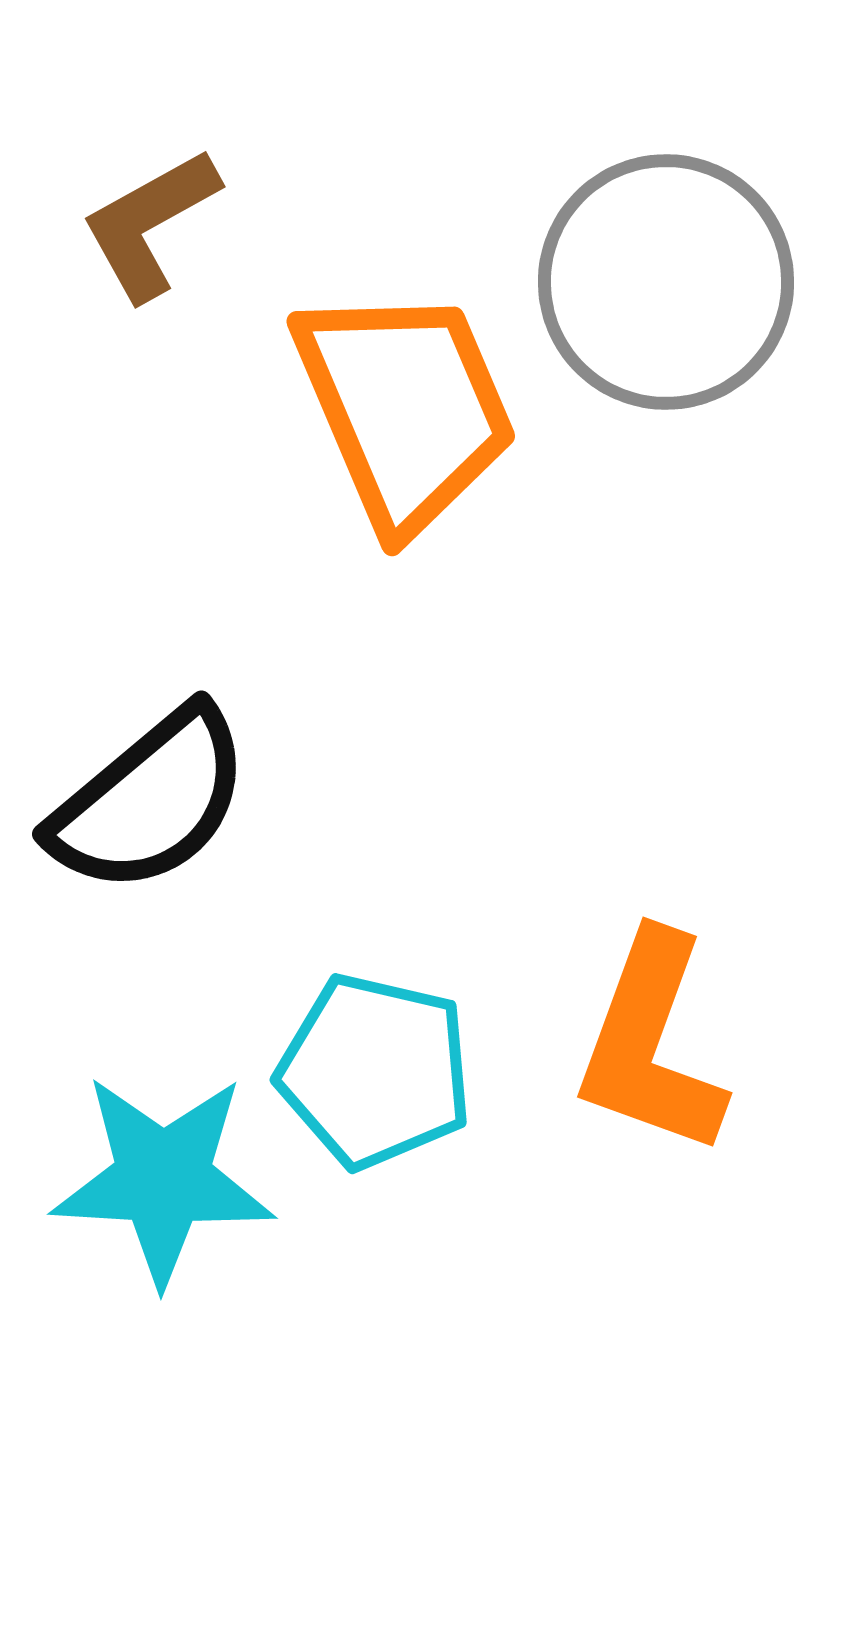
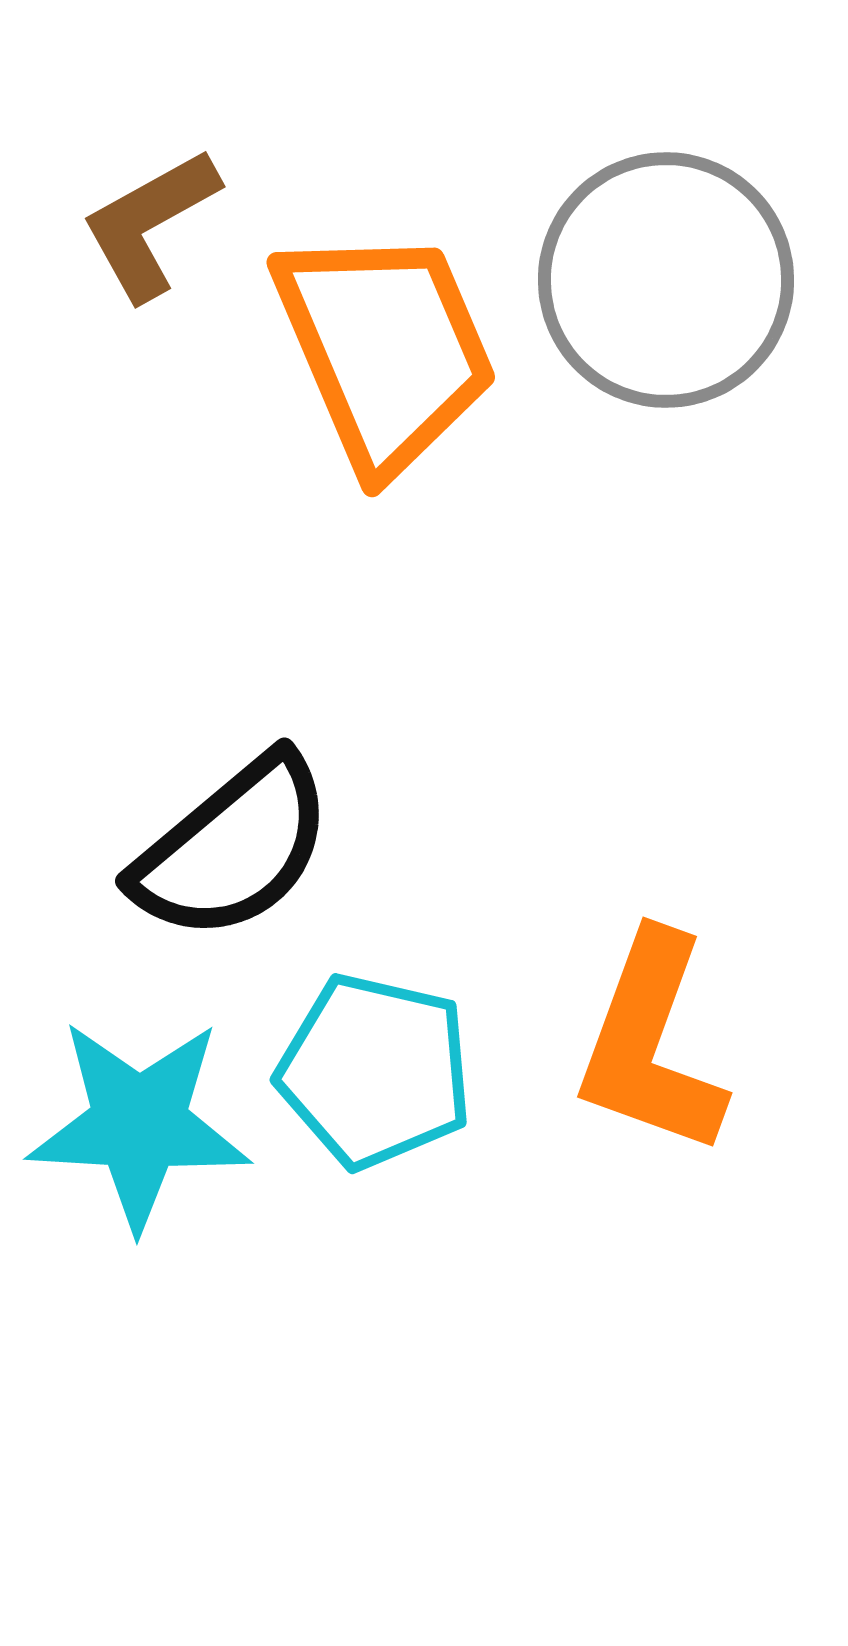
gray circle: moved 2 px up
orange trapezoid: moved 20 px left, 59 px up
black semicircle: moved 83 px right, 47 px down
cyan star: moved 24 px left, 55 px up
